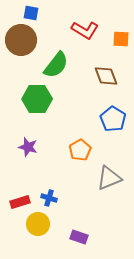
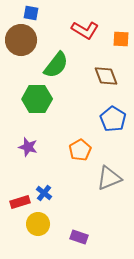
blue cross: moved 5 px left, 5 px up; rotated 21 degrees clockwise
